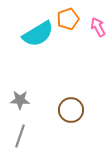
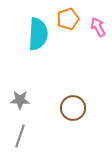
cyan semicircle: rotated 56 degrees counterclockwise
brown circle: moved 2 px right, 2 px up
